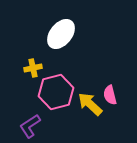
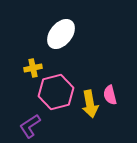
yellow arrow: rotated 144 degrees counterclockwise
